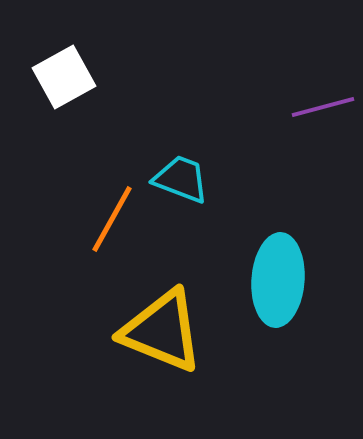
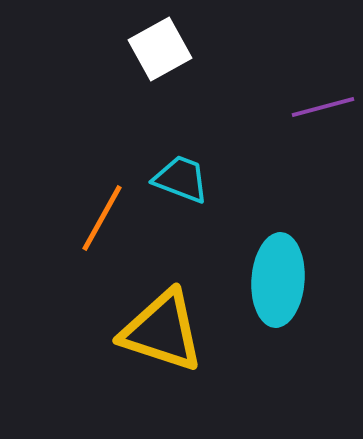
white square: moved 96 px right, 28 px up
orange line: moved 10 px left, 1 px up
yellow triangle: rotated 4 degrees counterclockwise
